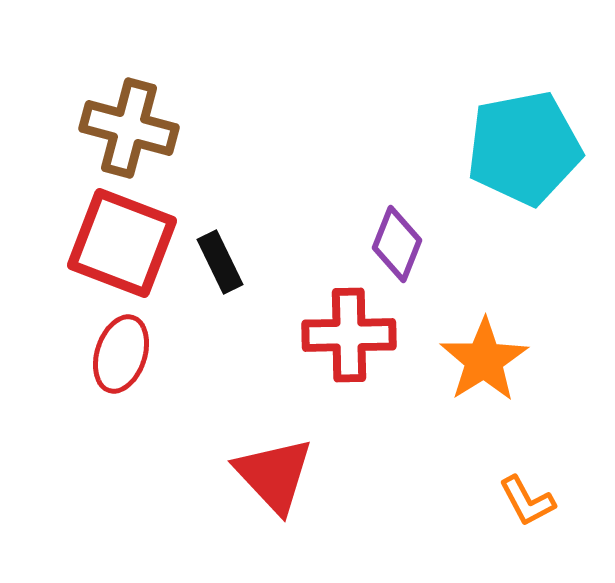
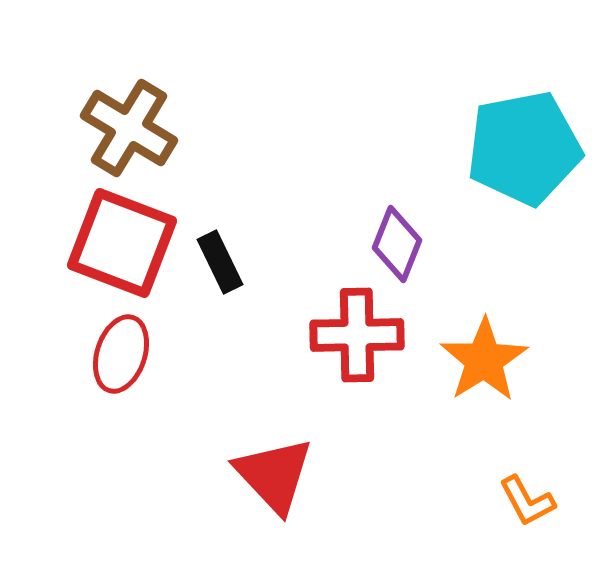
brown cross: rotated 16 degrees clockwise
red cross: moved 8 px right
